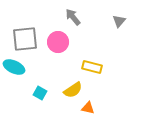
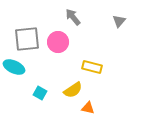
gray square: moved 2 px right
